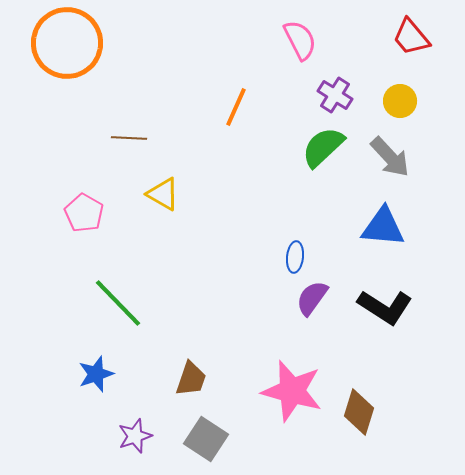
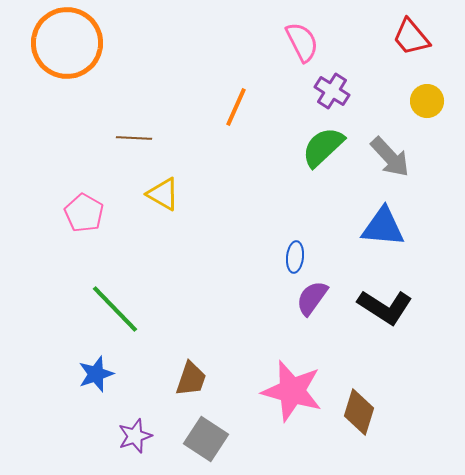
pink semicircle: moved 2 px right, 2 px down
purple cross: moved 3 px left, 4 px up
yellow circle: moved 27 px right
brown line: moved 5 px right
green line: moved 3 px left, 6 px down
